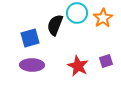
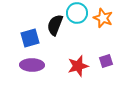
orange star: rotated 18 degrees counterclockwise
red star: rotated 30 degrees clockwise
